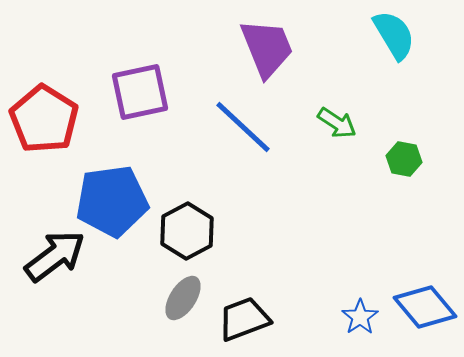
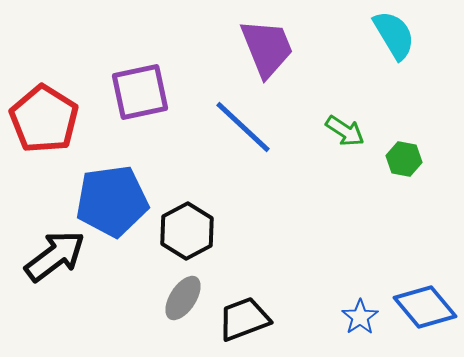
green arrow: moved 8 px right, 8 px down
